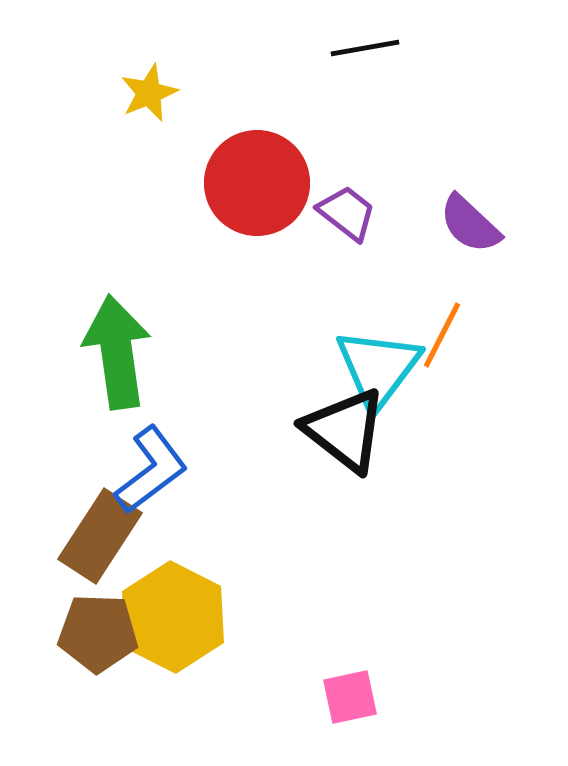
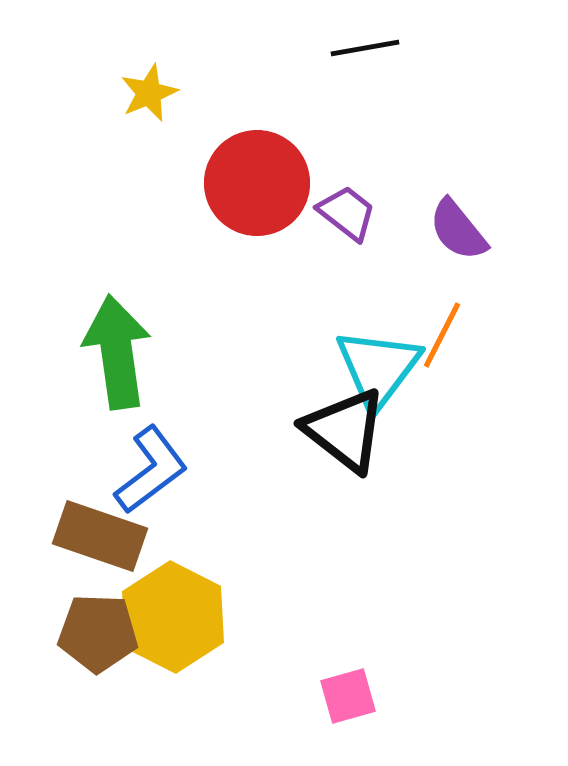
purple semicircle: moved 12 px left, 6 px down; rotated 8 degrees clockwise
brown rectangle: rotated 76 degrees clockwise
pink square: moved 2 px left, 1 px up; rotated 4 degrees counterclockwise
